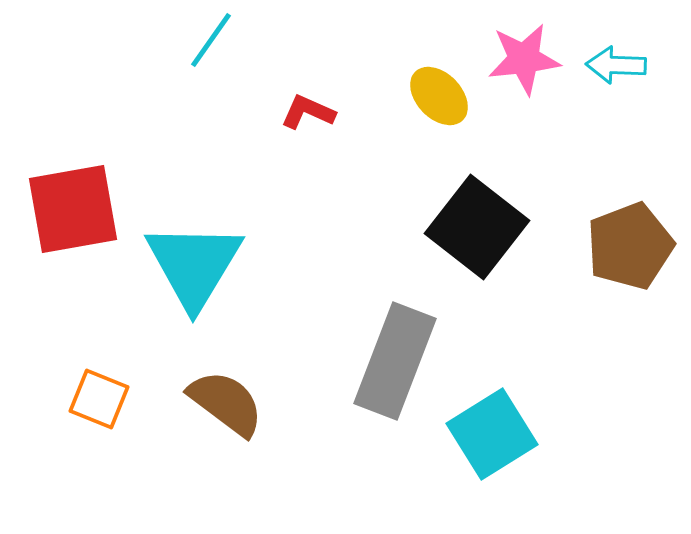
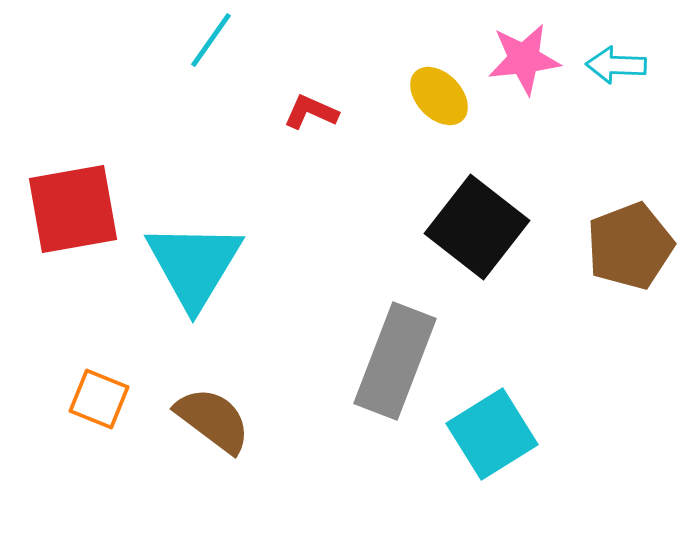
red L-shape: moved 3 px right
brown semicircle: moved 13 px left, 17 px down
